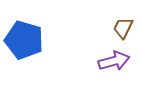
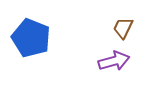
blue pentagon: moved 7 px right, 2 px up; rotated 6 degrees clockwise
